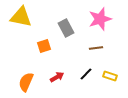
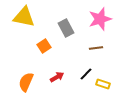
yellow triangle: moved 3 px right
orange square: rotated 16 degrees counterclockwise
yellow rectangle: moved 7 px left, 8 px down
